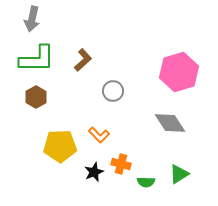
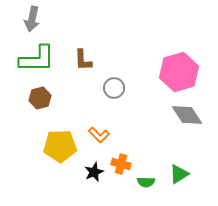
brown L-shape: rotated 130 degrees clockwise
gray circle: moved 1 px right, 3 px up
brown hexagon: moved 4 px right, 1 px down; rotated 15 degrees clockwise
gray diamond: moved 17 px right, 8 px up
